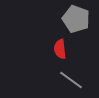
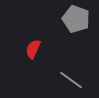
red semicircle: moved 27 px left; rotated 30 degrees clockwise
